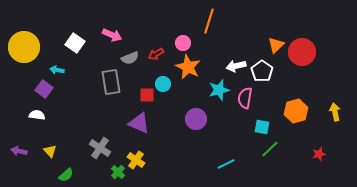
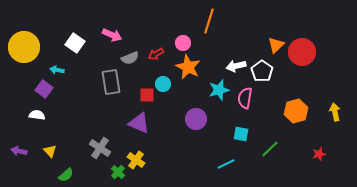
cyan square: moved 21 px left, 7 px down
